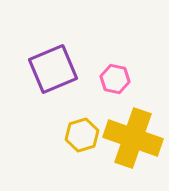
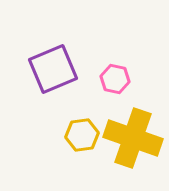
yellow hexagon: rotated 8 degrees clockwise
